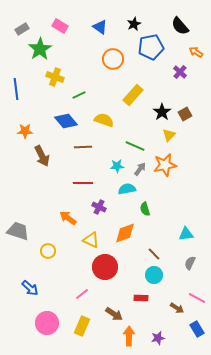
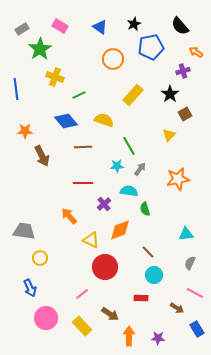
purple cross at (180, 72): moved 3 px right, 1 px up; rotated 32 degrees clockwise
black star at (162, 112): moved 8 px right, 18 px up
green line at (135, 146): moved 6 px left; rotated 36 degrees clockwise
orange star at (165, 165): moved 13 px right, 14 px down
cyan semicircle at (127, 189): moved 2 px right, 2 px down; rotated 18 degrees clockwise
purple cross at (99, 207): moved 5 px right, 3 px up; rotated 24 degrees clockwise
orange arrow at (68, 218): moved 1 px right, 2 px up; rotated 12 degrees clockwise
gray trapezoid at (18, 231): moved 6 px right; rotated 10 degrees counterclockwise
orange diamond at (125, 233): moved 5 px left, 3 px up
yellow circle at (48, 251): moved 8 px left, 7 px down
brown line at (154, 254): moved 6 px left, 2 px up
blue arrow at (30, 288): rotated 24 degrees clockwise
pink line at (197, 298): moved 2 px left, 5 px up
brown arrow at (114, 314): moved 4 px left
pink circle at (47, 323): moved 1 px left, 5 px up
yellow rectangle at (82, 326): rotated 66 degrees counterclockwise
purple star at (158, 338): rotated 16 degrees clockwise
